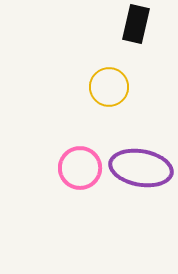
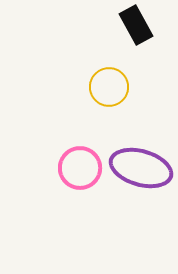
black rectangle: moved 1 px down; rotated 42 degrees counterclockwise
purple ellipse: rotated 6 degrees clockwise
